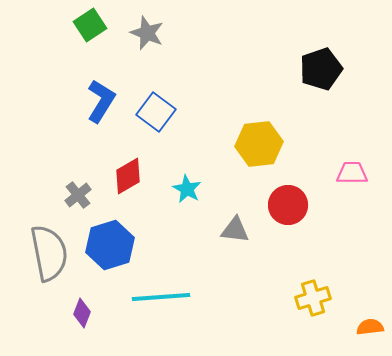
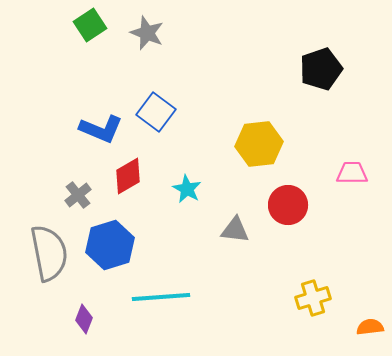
blue L-shape: moved 28 px down; rotated 81 degrees clockwise
purple diamond: moved 2 px right, 6 px down
